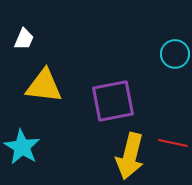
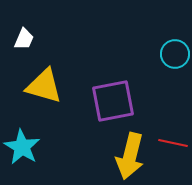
yellow triangle: rotated 9 degrees clockwise
